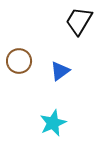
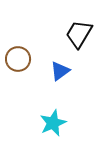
black trapezoid: moved 13 px down
brown circle: moved 1 px left, 2 px up
